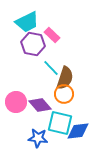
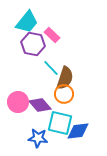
cyan trapezoid: rotated 25 degrees counterclockwise
pink circle: moved 2 px right
